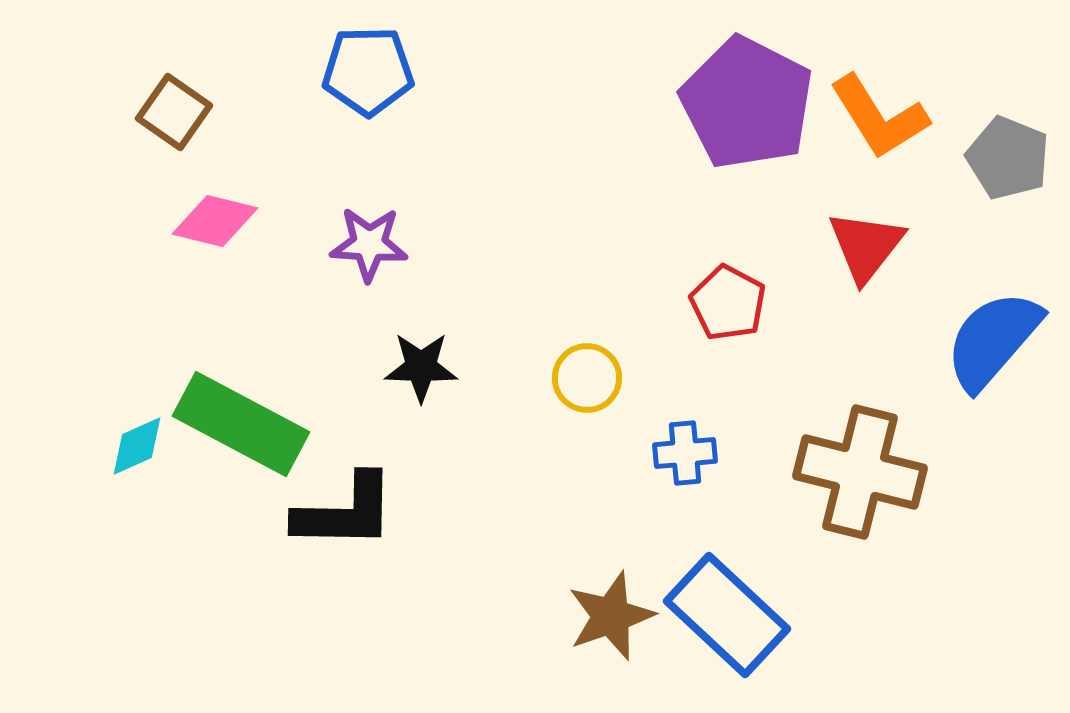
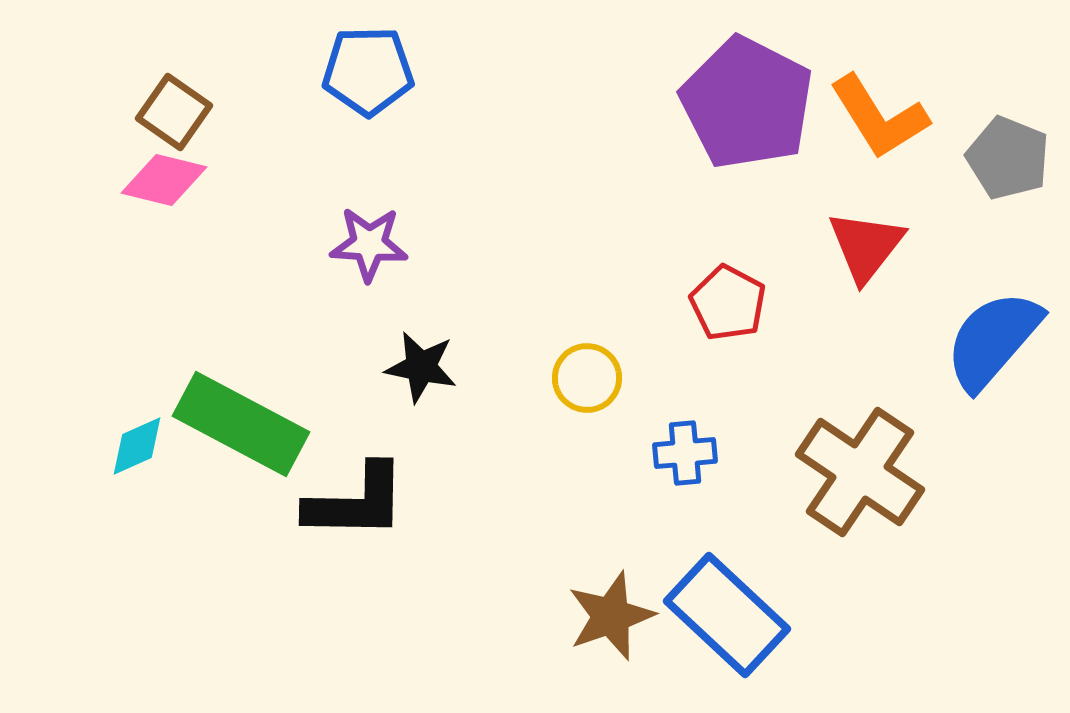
pink diamond: moved 51 px left, 41 px up
black star: rotated 10 degrees clockwise
brown cross: rotated 20 degrees clockwise
black L-shape: moved 11 px right, 10 px up
